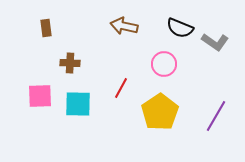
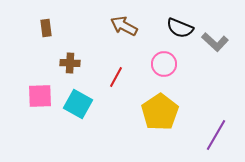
brown arrow: rotated 16 degrees clockwise
gray L-shape: rotated 8 degrees clockwise
red line: moved 5 px left, 11 px up
cyan square: rotated 28 degrees clockwise
purple line: moved 19 px down
